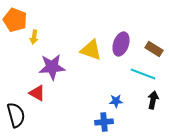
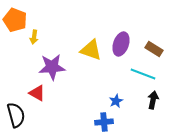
blue star: rotated 24 degrees counterclockwise
